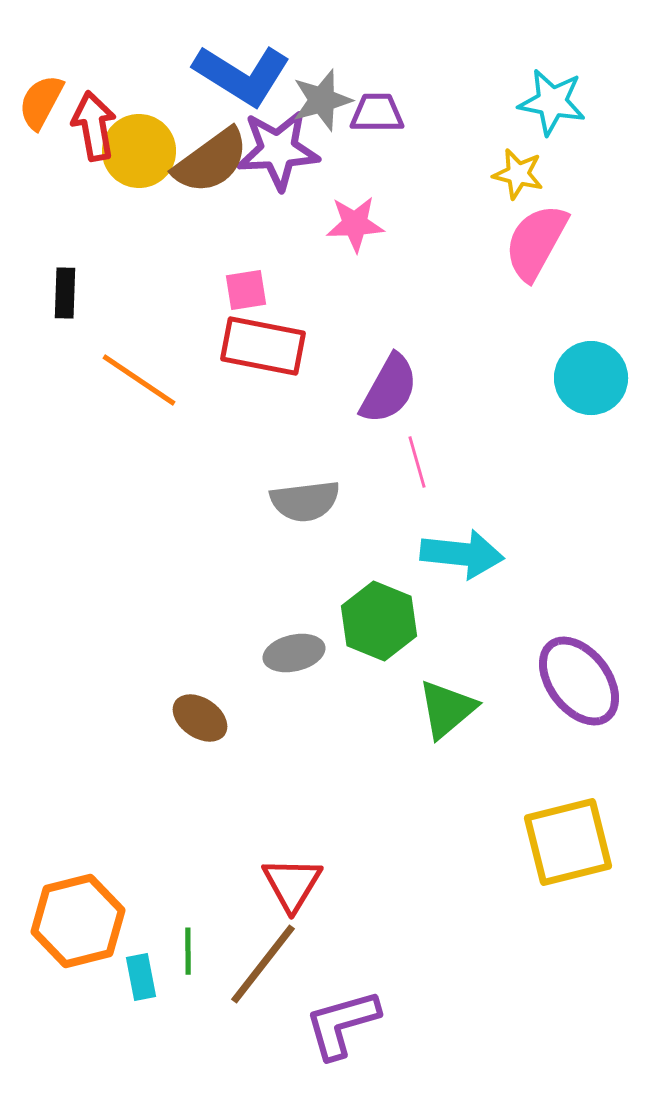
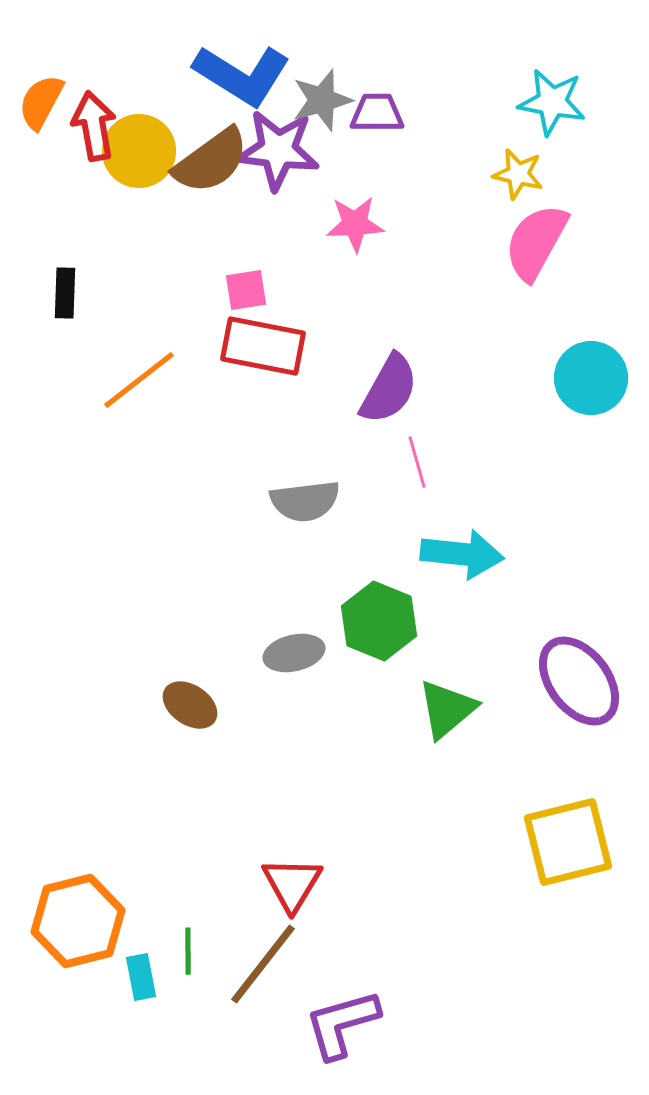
purple star: rotated 10 degrees clockwise
orange line: rotated 72 degrees counterclockwise
brown ellipse: moved 10 px left, 13 px up
